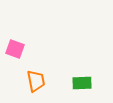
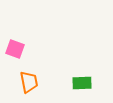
orange trapezoid: moved 7 px left, 1 px down
